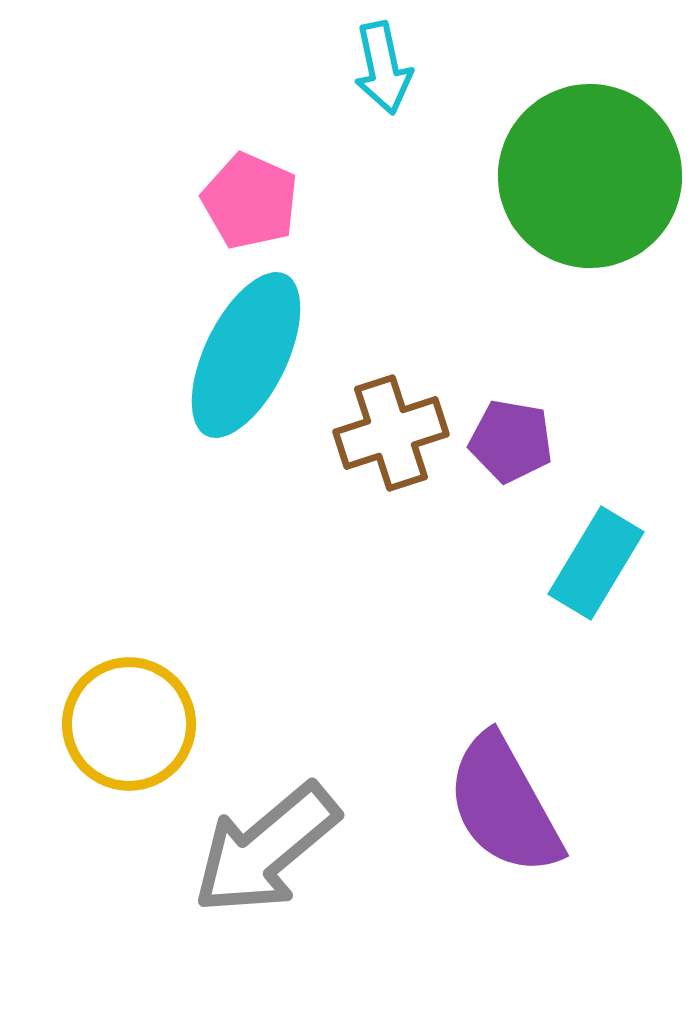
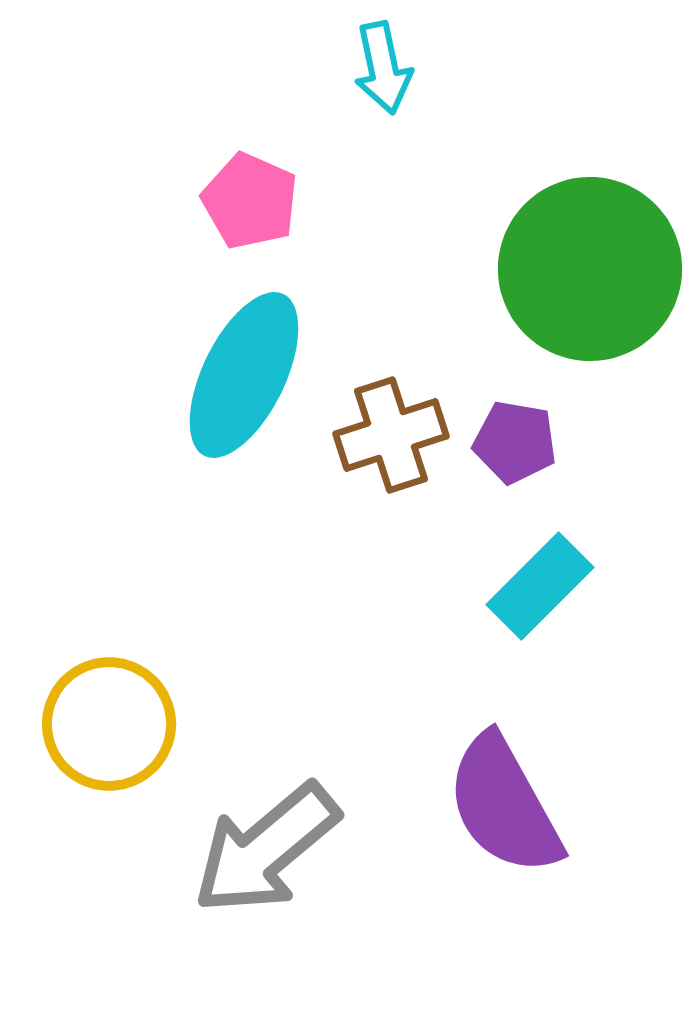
green circle: moved 93 px down
cyan ellipse: moved 2 px left, 20 px down
brown cross: moved 2 px down
purple pentagon: moved 4 px right, 1 px down
cyan rectangle: moved 56 px left, 23 px down; rotated 14 degrees clockwise
yellow circle: moved 20 px left
